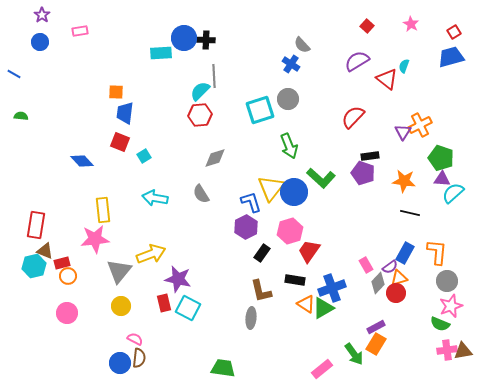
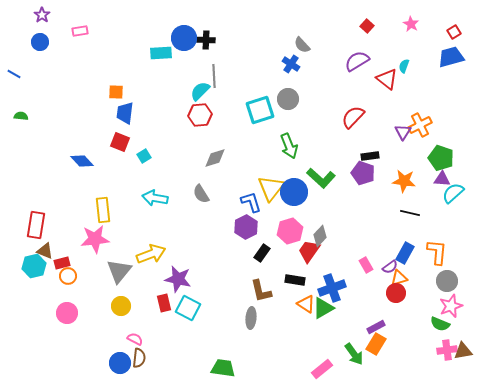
gray diamond at (378, 283): moved 58 px left, 47 px up
